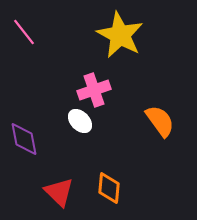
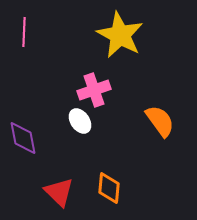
pink line: rotated 40 degrees clockwise
white ellipse: rotated 10 degrees clockwise
purple diamond: moved 1 px left, 1 px up
